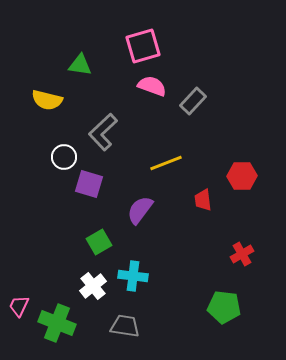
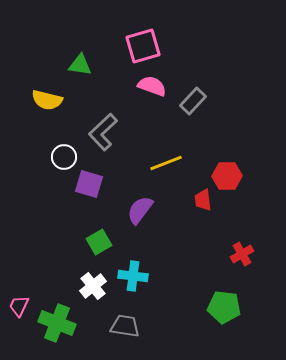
red hexagon: moved 15 px left
